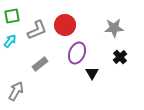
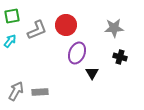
red circle: moved 1 px right
black cross: rotated 32 degrees counterclockwise
gray rectangle: moved 28 px down; rotated 35 degrees clockwise
